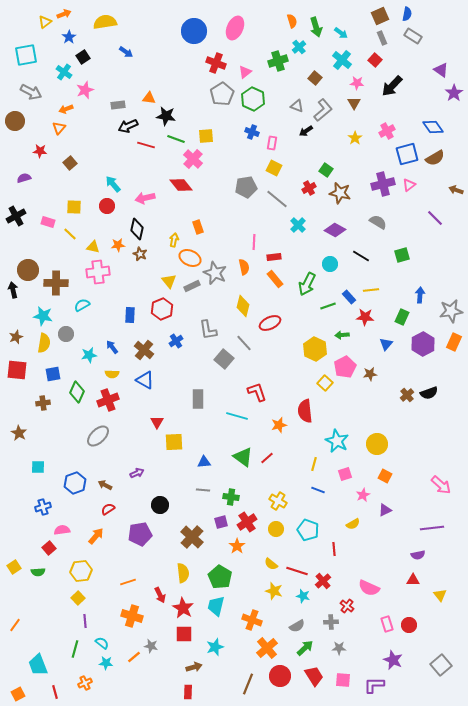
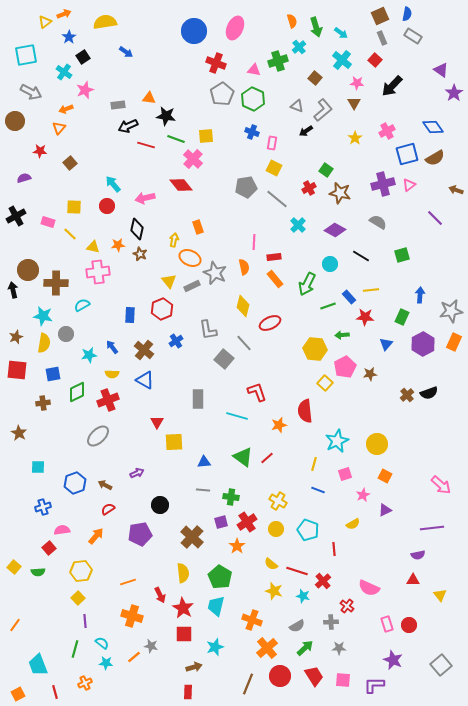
pink triangle at (245, 72): moved 9 px right, 2 px up; rotated 48 degrees clockwise
yellow hexagon at (315, 349): rotated 20 degrees counterclockwise
green diamond at (77, 392): rotated 40 degrees clockwise
cyan star at (337, 441): rotated 20 degrees clockwise
yellow square at (14, 567): rotated 16 degrees counterclockwise
